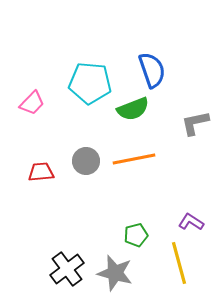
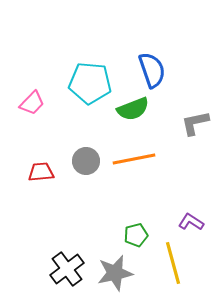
yellow line: moved 6 px left
gray star: rotated 27 degrees counterclockwise
